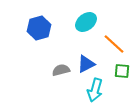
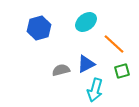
green square: rotated 21 degrees counterclockwise
